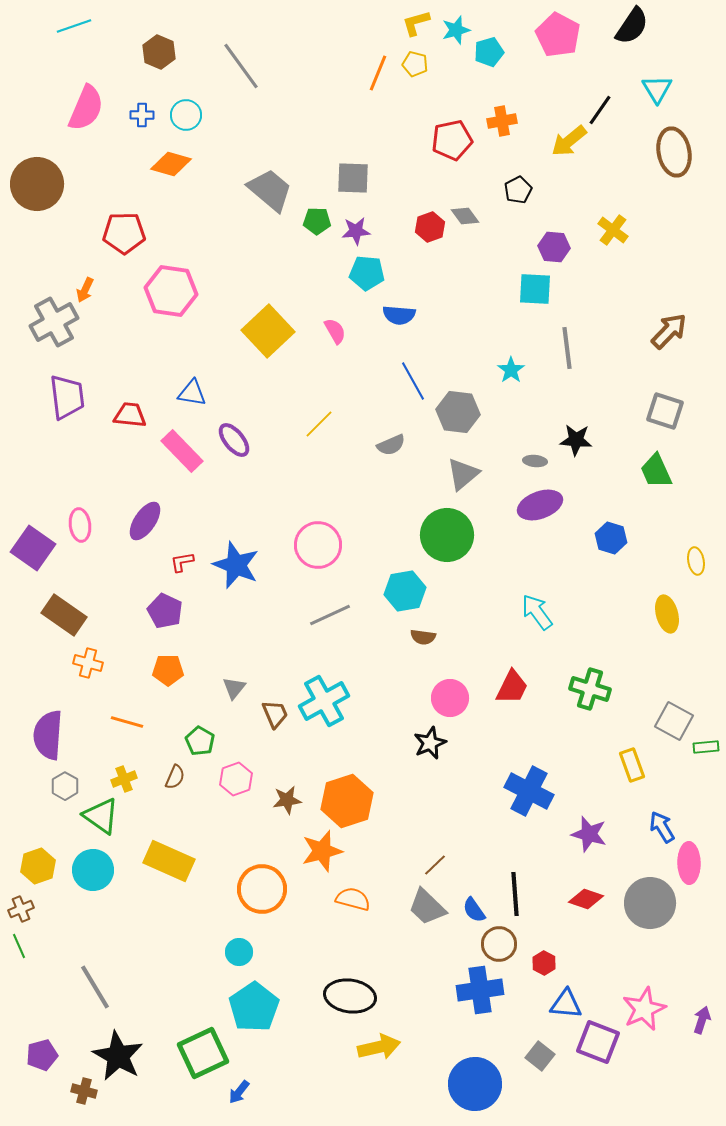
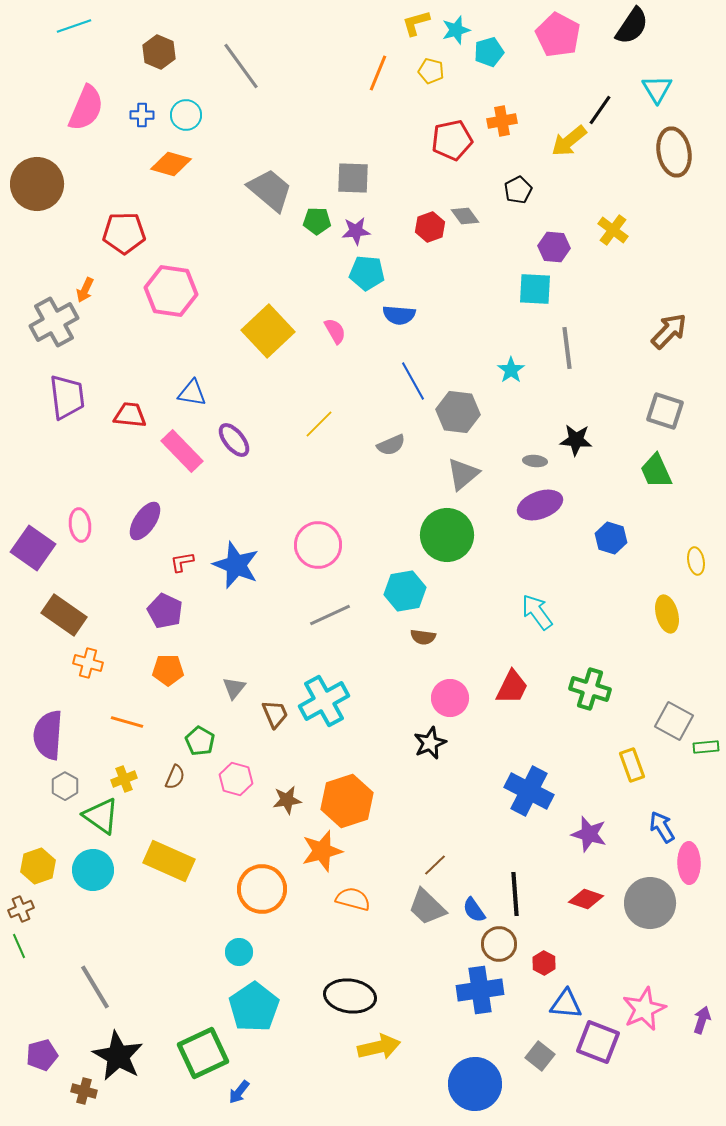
yellow pentagon at (415, 64): moved 16 px right, 7 px down
pink hexagon at (236, 779): rotated 24 degrees counterclockwise
